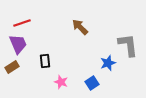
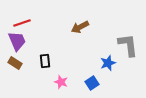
brown arrow: rotated 72 degrees counterclockwise
purple trapezoid: moved 1 px left, 3 px up
brown rectangle: moved 3 px right, 4 px up; rotated 64 degrees clockwise
